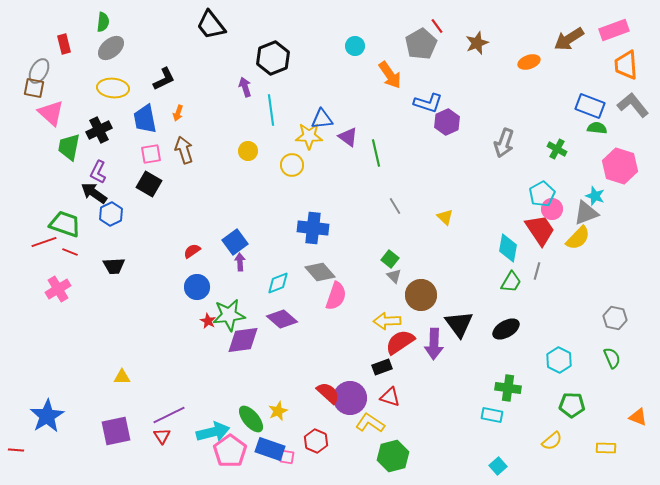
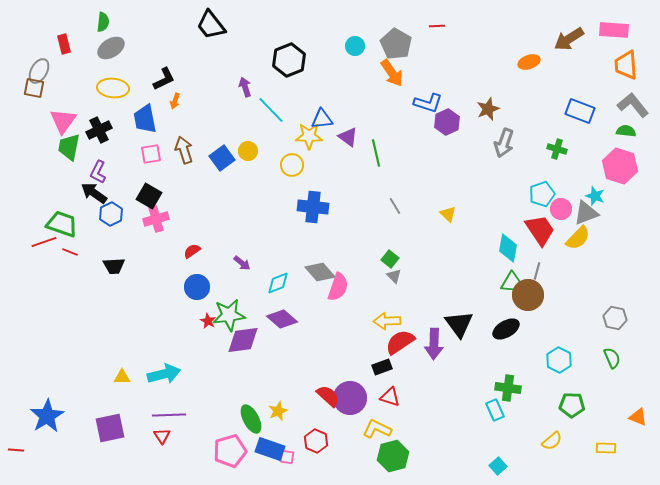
red line at (437, 26): rotated 56 degrees counterclockwise
pink rectangle at (614, 30): rotated 24 degrees clockwise
brown star at (477, 43): moved 11 px right, 66 px down
gray pentagon at (421, 44): moved 25 px left; rotated 12 degrees counterclockwise
gray ellipse at (111, 48): rotated 8 degrees clockwise
black hexagon at (273, 58): moved 16 px right, 2 px down
orange arrow at (390, 75): moved 2 px right, 2 px up
blue rectangle at (590, 106): moved 10 px left, 5 px down
cyan line at (271, 110): rotated 36 degrees counterclockwise
pink triangle at (51, 113): moved 12 px right, 8 px down; rotated 24 degrees clockwise
orange arrow at (178, 113): moved 3 px left, 12 px up
green semicircle at (597, 128): moved 29 px right, 3 px down
green cross at (557, 149): rotated 12 degrees counterclockwise
black square at (149, 184): moved 12 px down
cyan pentagon at (542, 194): rotated 10 degrees clockwise
pink circle at (552, 209): moved 9 px right
yellow triangle at (445, 217): moved 3 px right, 3 px up
green trapezoid at (65, 224): moved 3 px left
blue cross at (313, 228): moved 21 px up
blue square at (235, 242): moved 13 px left, 84 px up
purple arrow at (240, 262): moved 2 px right, 1 px down; rotated 132 degrees clockwise
pink cross at (58, 289): moved 98 px right, 70 px up; rotated 15 degrees clockwise
brown circle at (421, 295): moved 107 px right
pink semicircle at (336, 296): moved 2 px right, 9 px up
red semicircle at (328, 393): moved 3 px down
purple line at (169, 415): rotated 24 degrees clockwise
cyan rectangle at (492, 415): moved 3 px right, 5 px up; rotated 55 degrees clockwise
green ellipse at (251, 419): rotated 12 degrees clockwise
yellow L-shape at (370, 423): moved 7 px right, 6 px down; rotated 8 degrees counterclockwise
purple square at (116, 431): moved 6 px left, 3 px up
cyan arrow at (213, 432): moved 49 px left, 58 px up
pink pentagon at (230, 451): rotated 20 degrees clockwise
